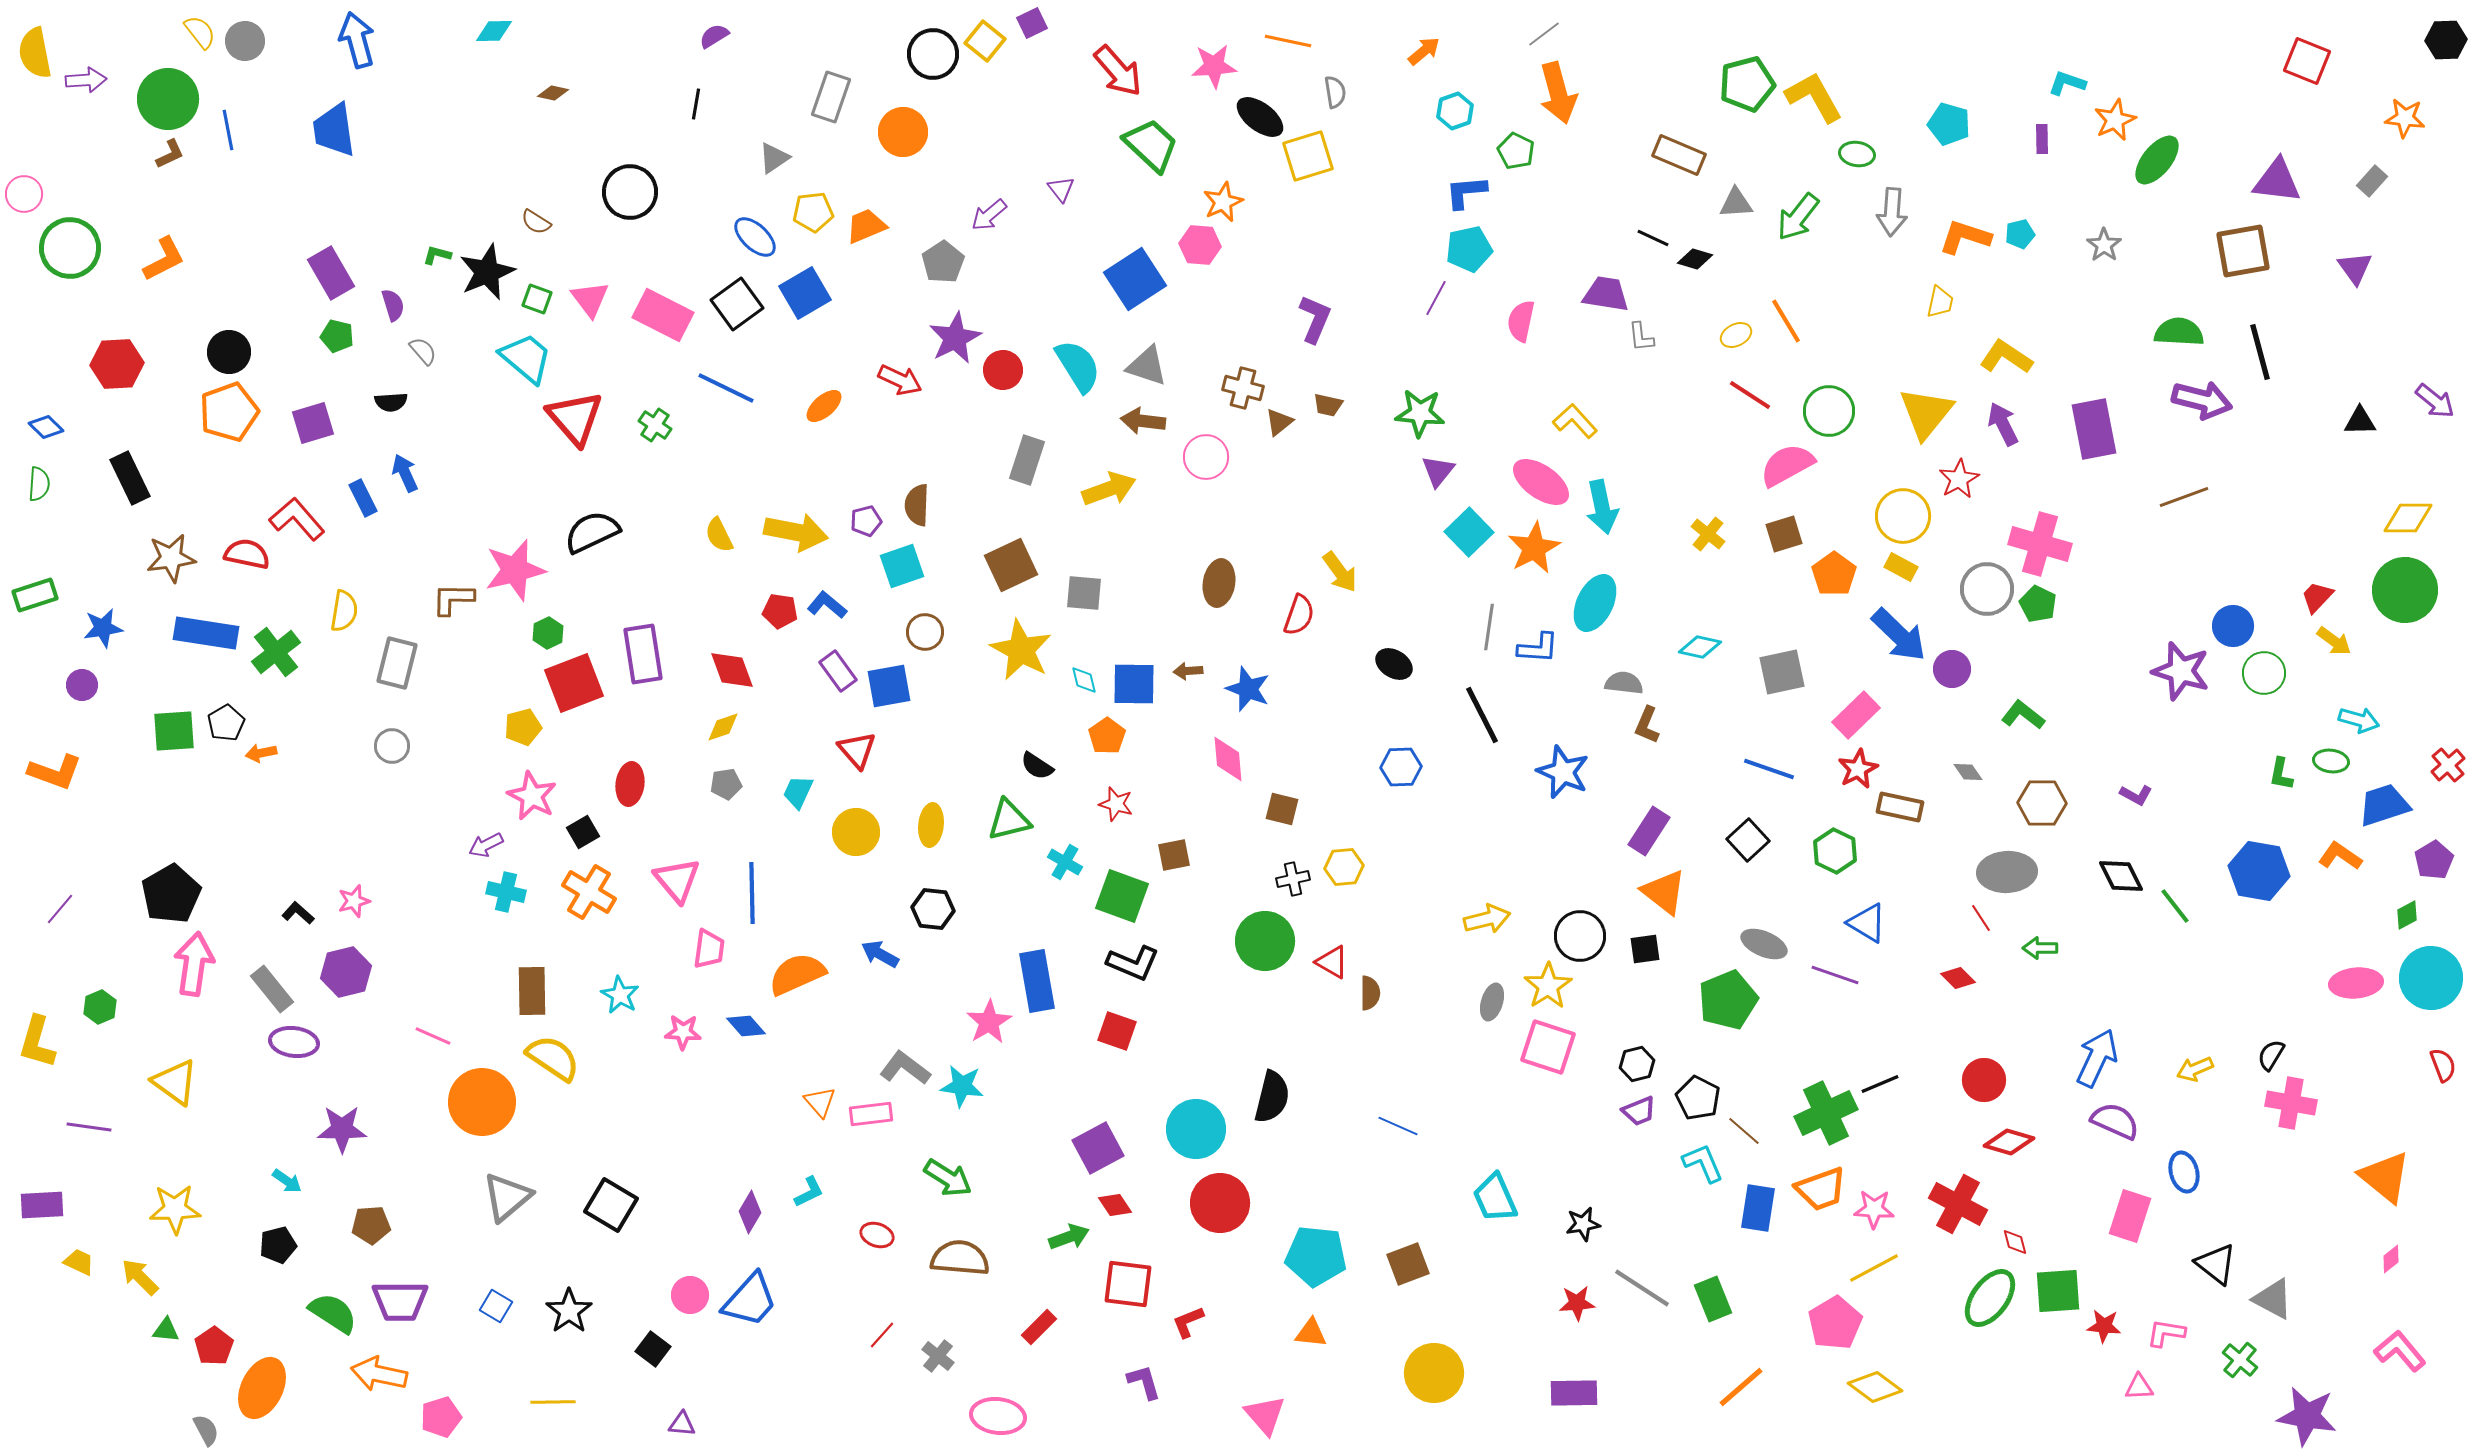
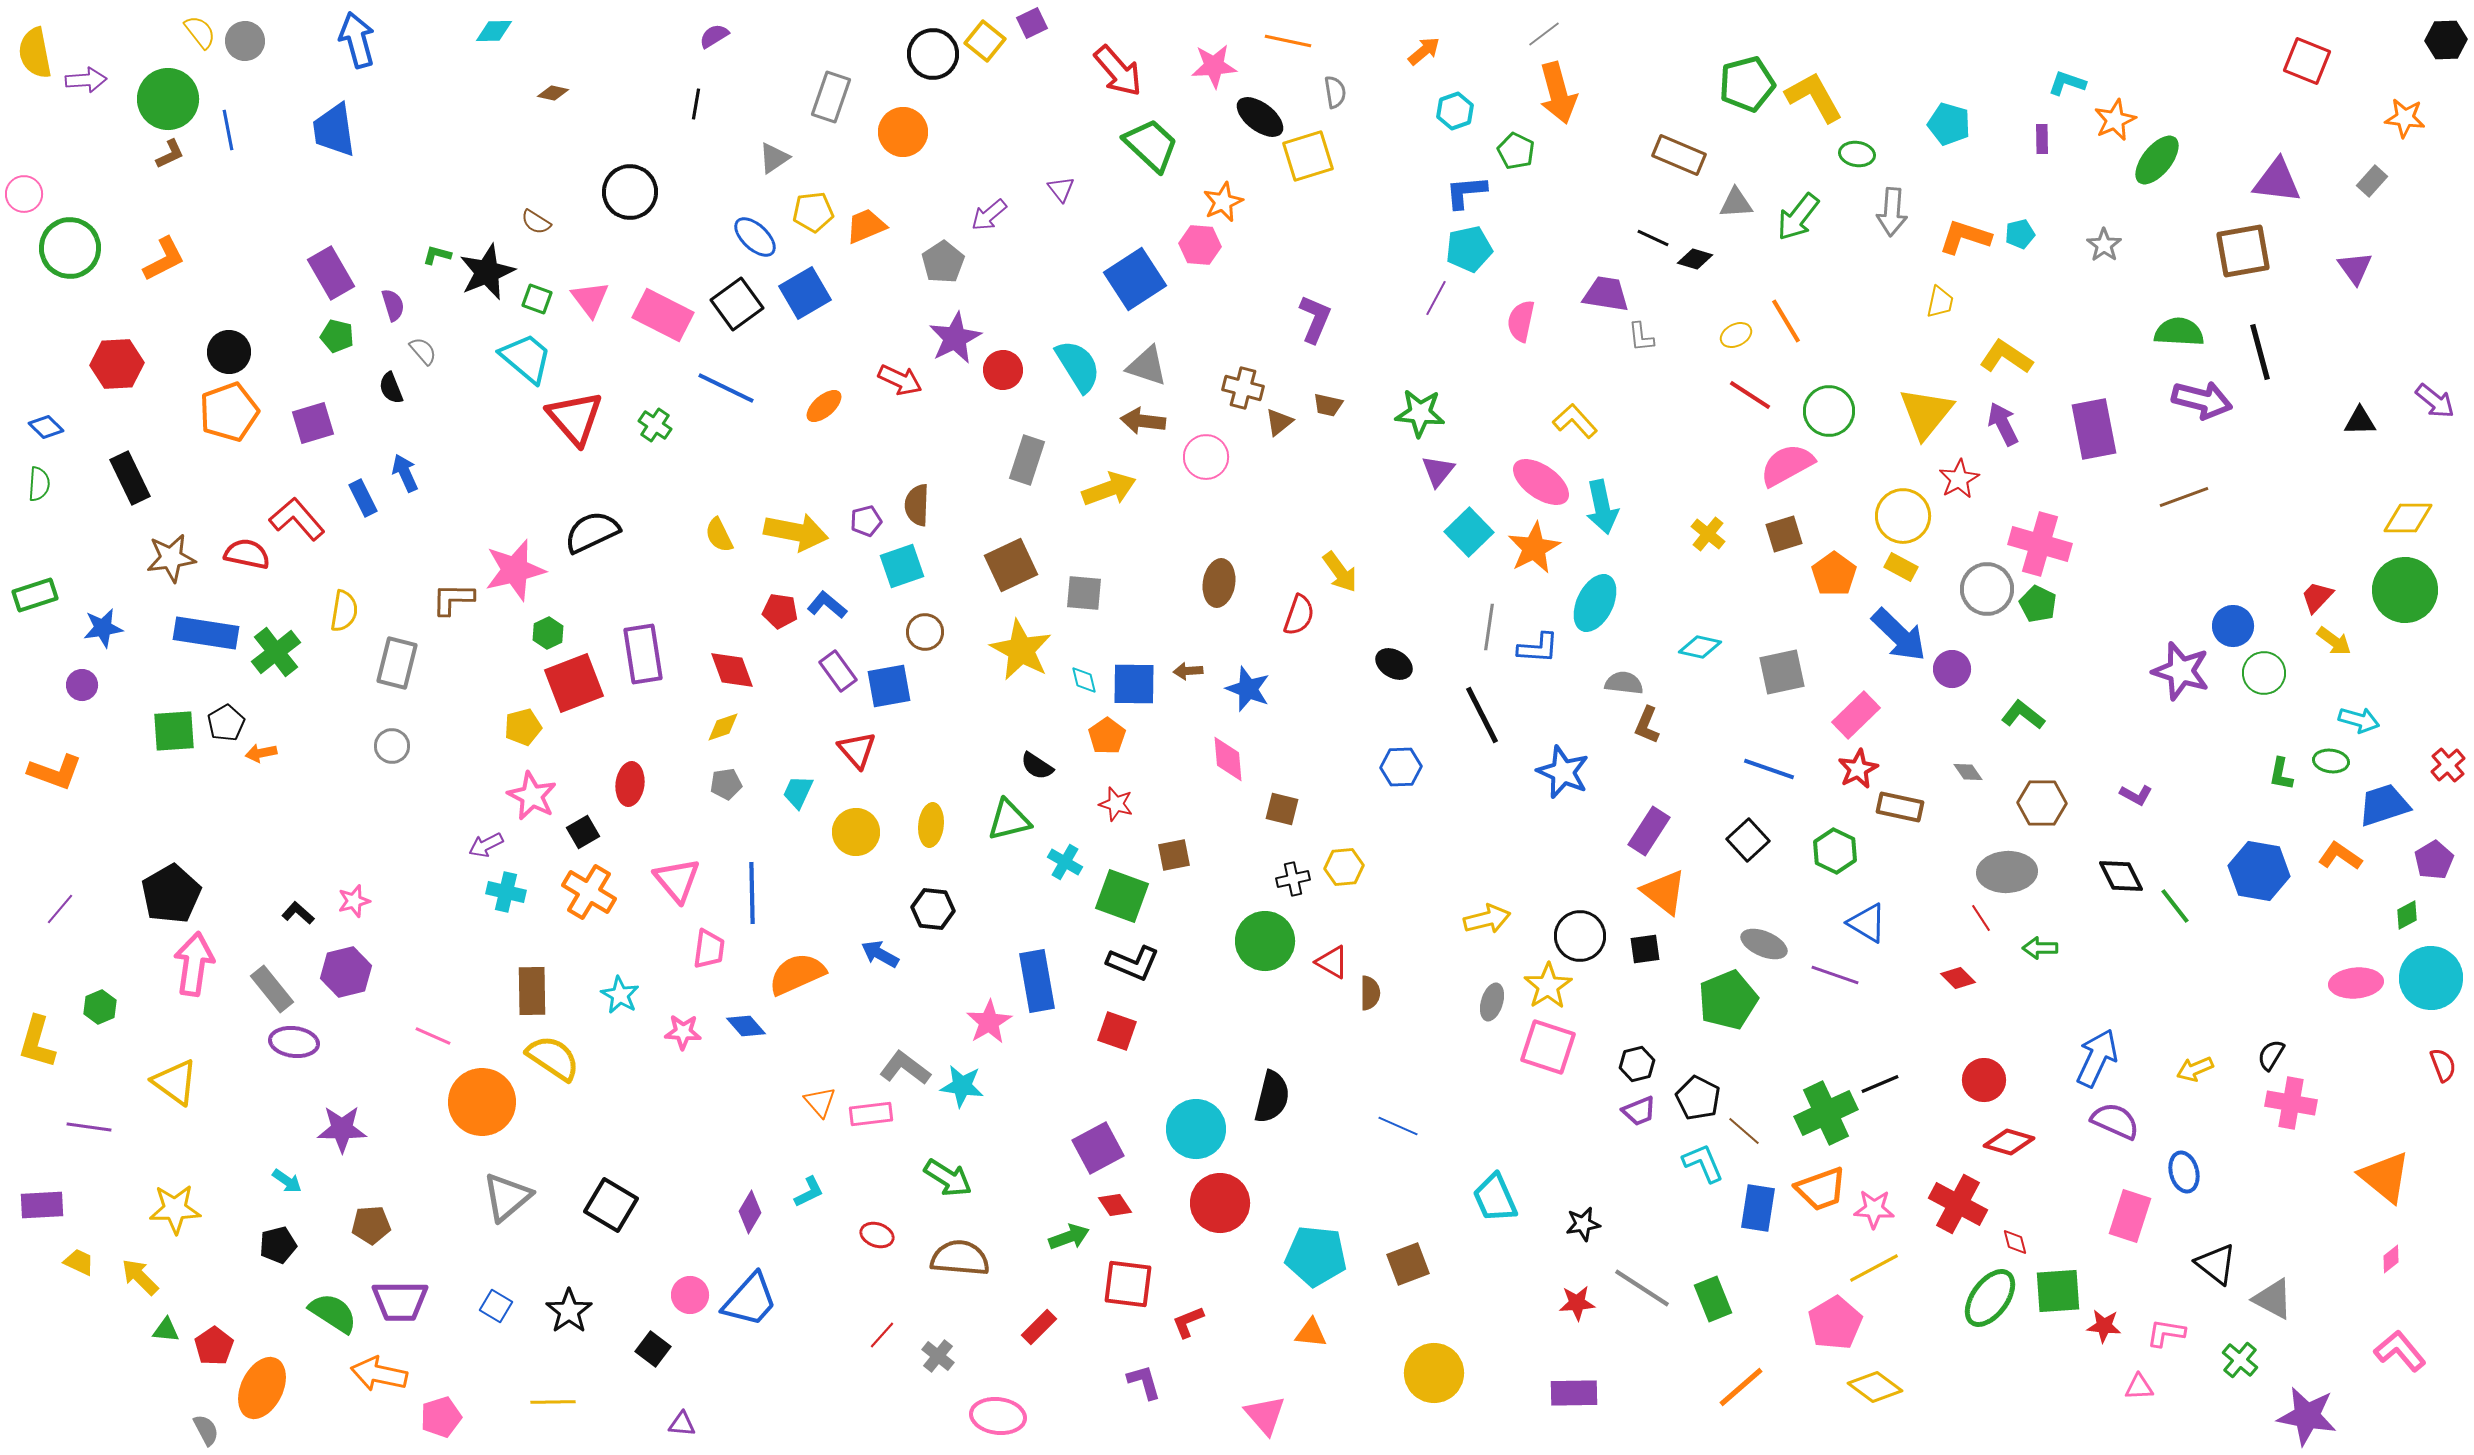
black semicircle at (391, 402): moved 14 px up; rotated 72 degrees clockwise
